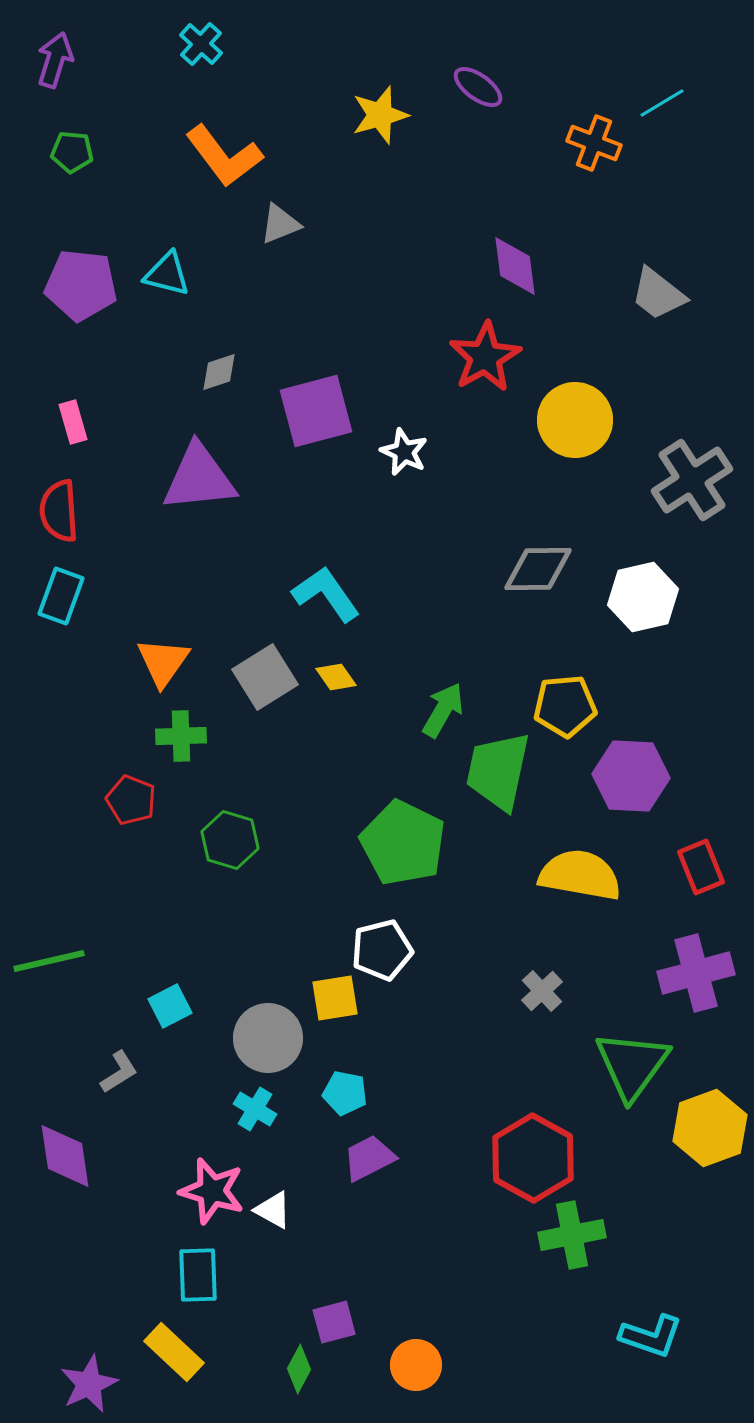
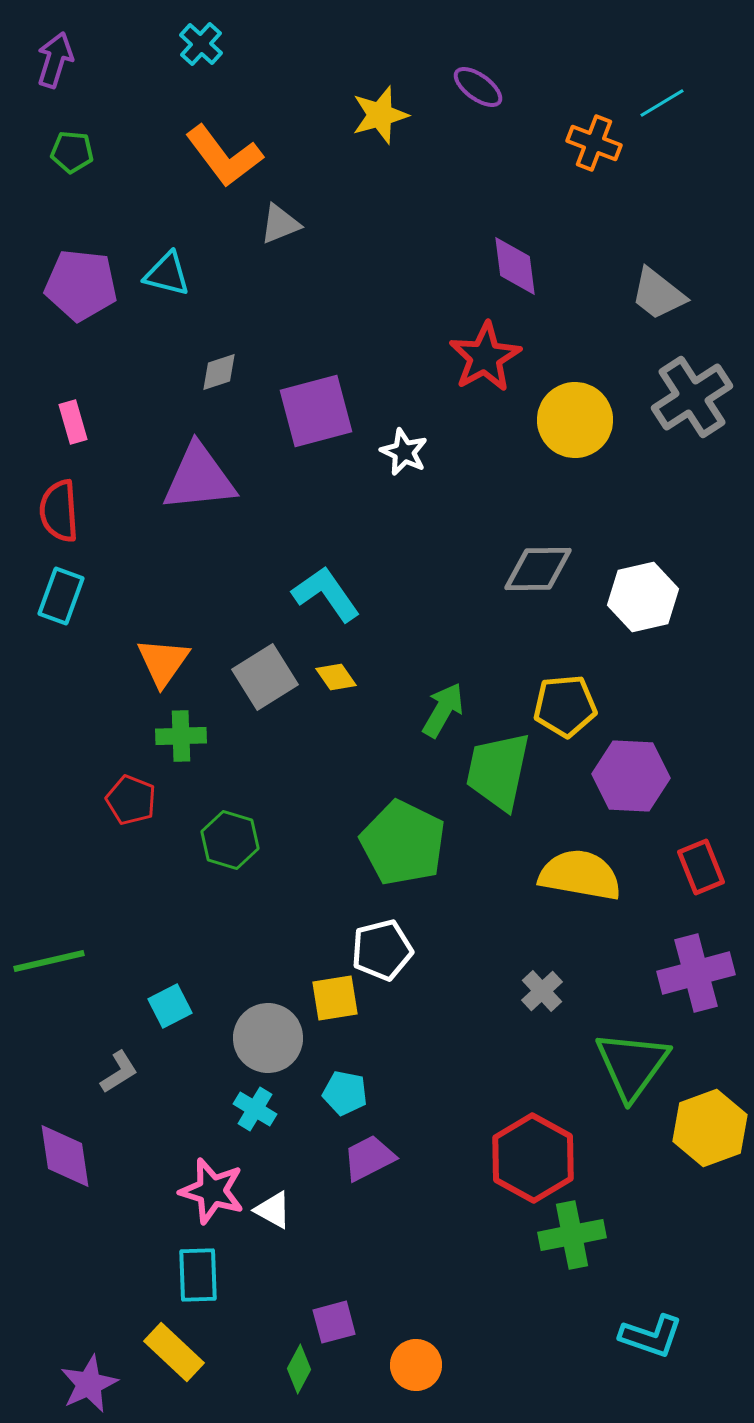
gray cross at (692, 480): moved 83 px up
